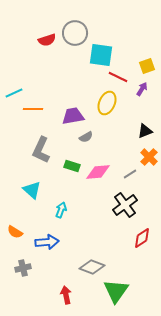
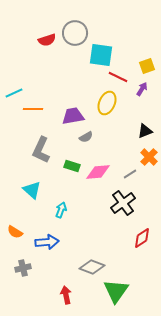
black cross: moved 2 px left, 2 px up
